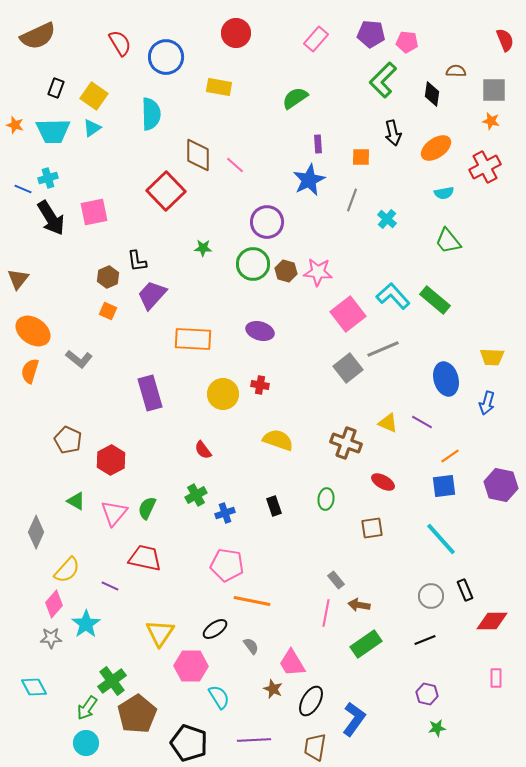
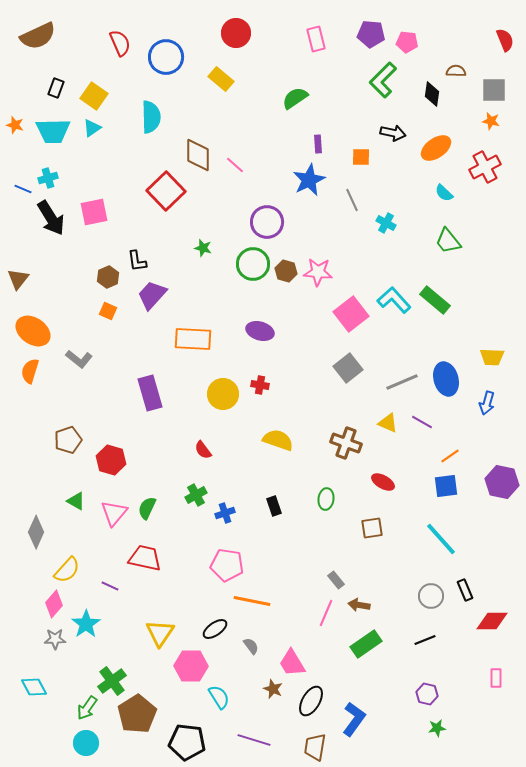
pink rectangle at (316, 39): rotated 55 degrees counterclockwise
red semicircle at (120, 43): rotated 8 degrees clockwise
yellow rectangle at (219, 87): moved 2 px right, 8 px up; rotated 30 degrees clockwise
cyan semicircle at (151, 114): moved 3 px down
black arrow at (393, 133): rotated 65 degrees counterclockwise
cyan semicircle at (444, 193): rotated 54 degrees clockwise
gray line at (352, 200): rotated 45 degrees counterclockwise
cyan cross at (387, 219): moved 1 px left, 4 px down; rotated 12 degrees counterclockwise
green star at (203, 248): rotated 12 degrees clockwise
cyan L-shape at (393, 296): moved 1 px right, 4 px down
pink square at (348, 314): moved 3 px right
gray line at (383, 349): moved 19 px right, 33 px down
brown pentagon at (68, 440): rotated 28 degrees clockwise
red hexagon at (111, 460): rotated 16 degrees counterclockwise
purple hexagon at (501, 485): moved 1 px right, 3 px up
blue square at (444, 486): moved 2 px right
pink line at (326, 613): rotated 12 degrees clockwise
gray star at (51, 638): moved 4 px right, 1 px down
purple line at (254, 740): rotated 20 degrees clockwise
black pentagon at (189, 743): moved 2 px left, 1 px up; rotated 12 degrees counterclockwise
